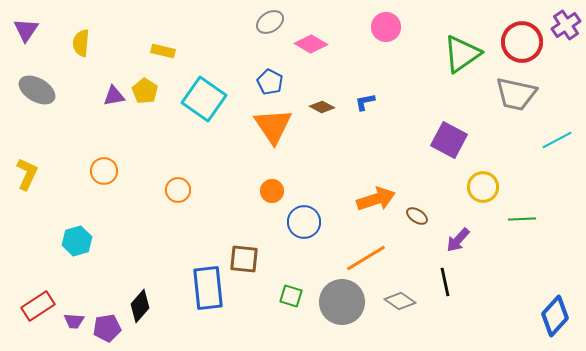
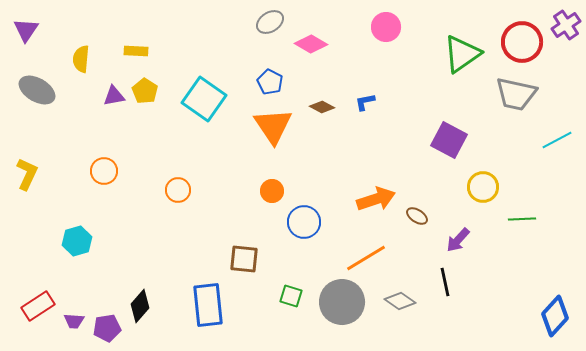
yellow semicircle at (81, 43): moved 16 px down
yellow rectangle at (163, 51): moved 27 px left; rotated 10 degrees counterclockwise
blue rectangle at (208, 288): moved 17 px down
